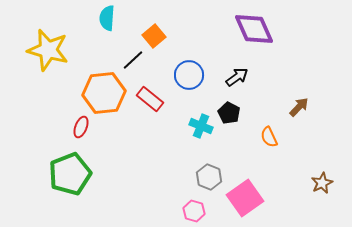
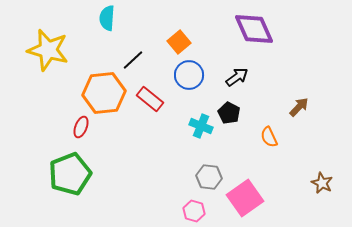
orange square: moved 25 px right, 6 px down
gray hexagon: rotated 15 degrees counterclockwise
brown star: rotated 20 degrees counterclockwise
